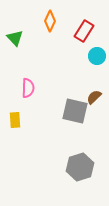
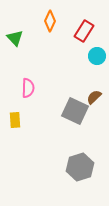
gray square: rotated 12 degrees clockwise
